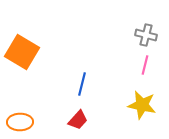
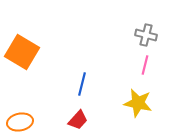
yellow star: moved 4 px left, 2 px up
orange ellipse: rotated 10 degrees counterclockwise
